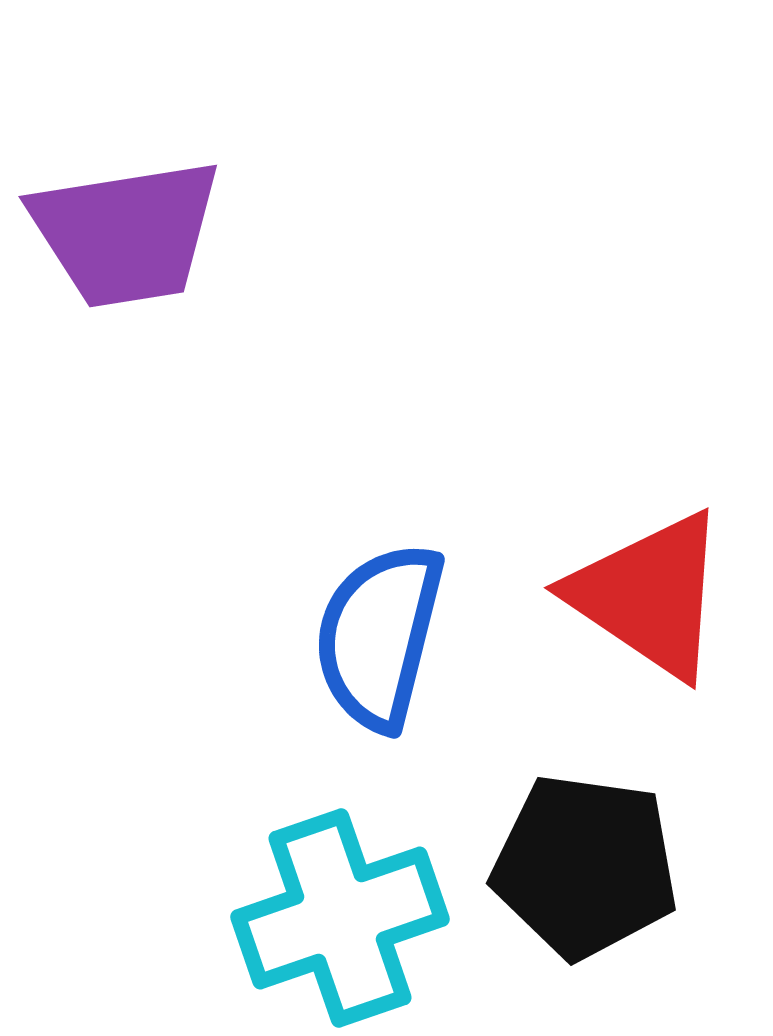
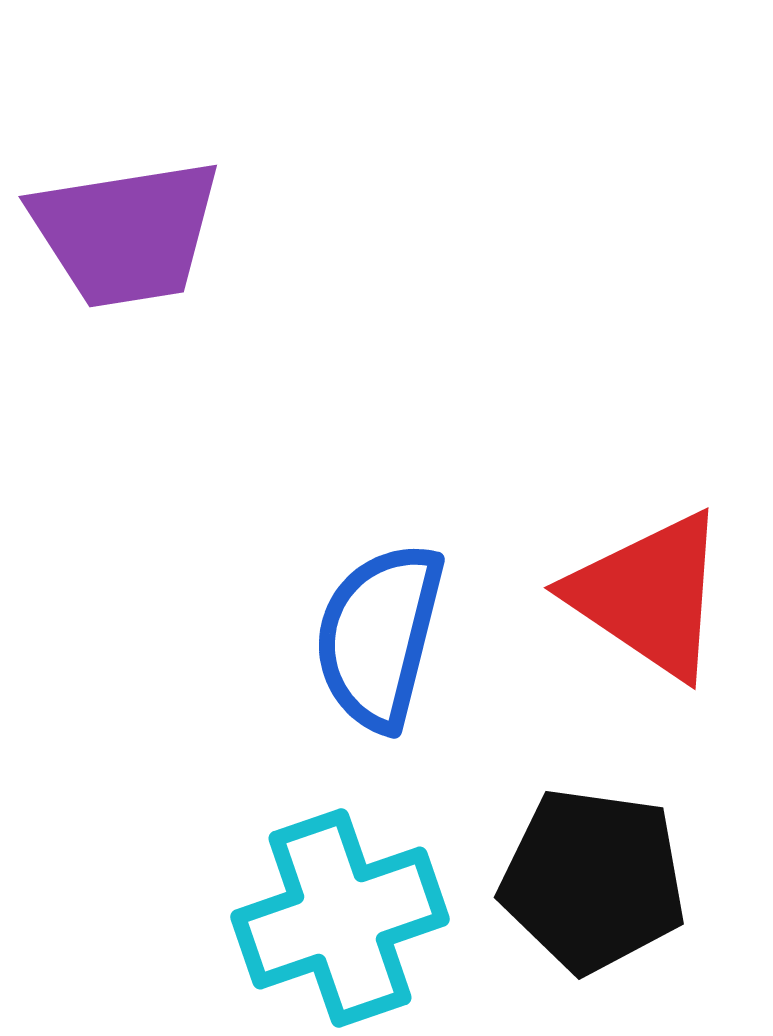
black pentagon: moved 8 px right, 14 px down
